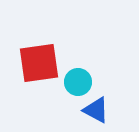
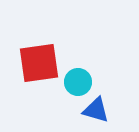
blue triangle: rotated 12 degrees counterclockwise
